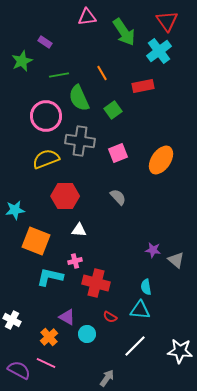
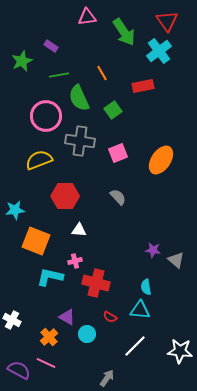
purple rectangle: moved 6 px right, 4 px down
yellow semicircle: moved 7 px left, 1 px down
